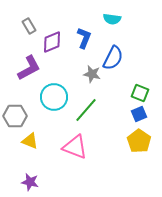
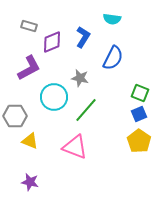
gray rectangle: rotated 42 degrees counterclockwise
blue L-shape: moved 1 px left, 1 px up; rotated 10 degrees clockwise
gray star: moved 12 px left, 4 px down
